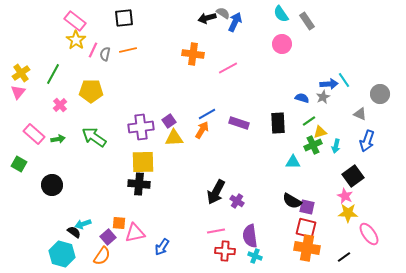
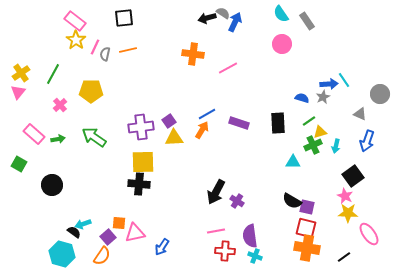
pink line at (93, 50): moved 2 px right, 3 px up
